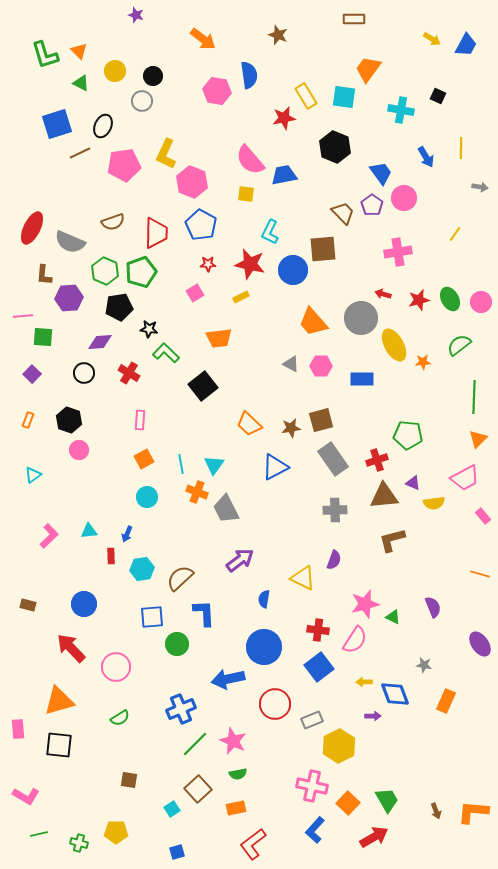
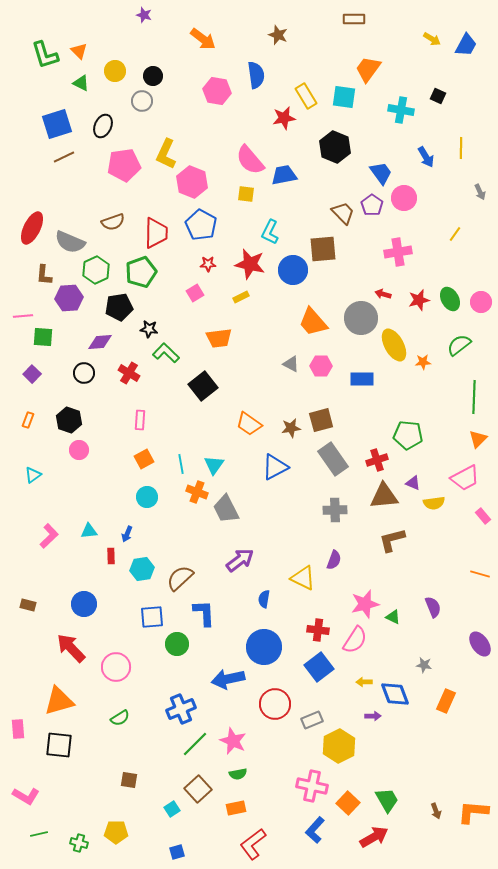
purple star at (136, 15): moved 8 px right
blue semicircle at (249, 75): moved 7 px right
brown line at (80, 153): moved 16 px left, 4 px down
gray arrow at (480, 187): moved 5 px down; rotated 56 degrees clockwise
green hexagon at (105, 271): moved 9 px left, 1 px up; rotated 12 degrees clockwise
orange trapezoid at (249, 424): rotated 8 degrees counterclockwise
